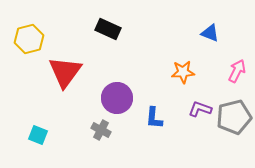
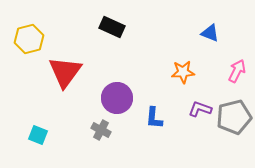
black rectangle: moved 4 px right, 2 px up
